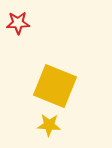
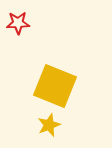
yellow star: rotated 25 degrees counterclockwise
